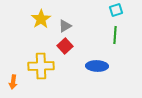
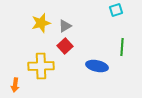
yellow star: moved 4 px down; rotated 18 degrees clockwise
green line: moved 7 px right, 12 px down
blue ellipse: rotated 10 degrees clockwise
orange arrow: moved 2 px right, 3 px down
